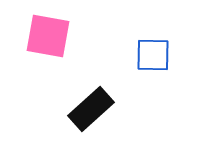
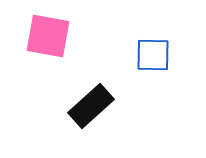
black rectangle: moved 3 px up
